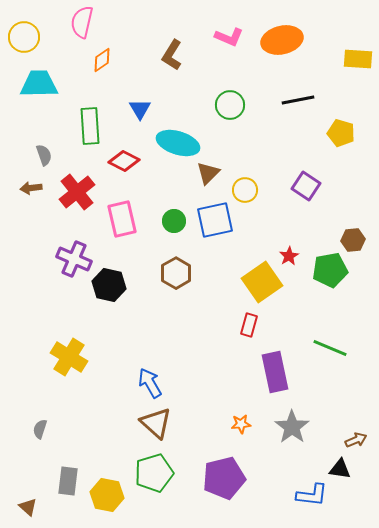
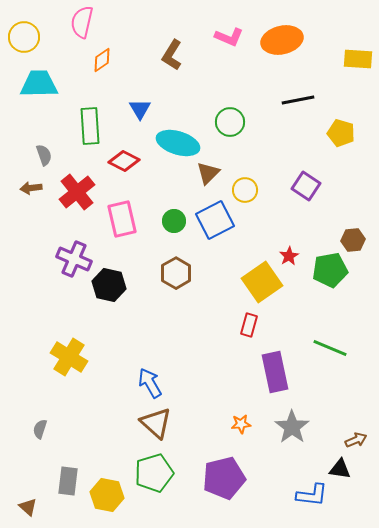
green circle at (230, 105): moved 17 px down
blue square at (215, 220): rotated 15 degrees counterclockwise
